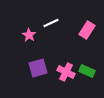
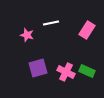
white line: rotated 14 degrees clockwise
pink star: moved 2 px left; rotated 16 degrees counterclockwise
